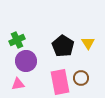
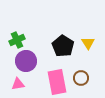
pink rectangle: moved 3 px left
